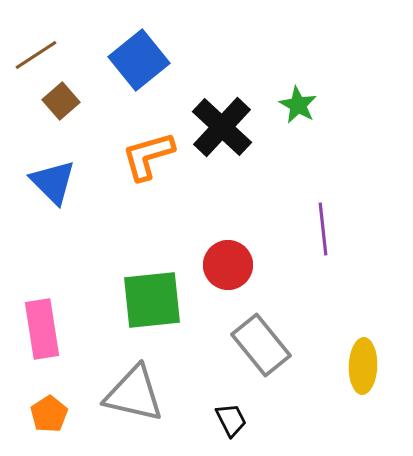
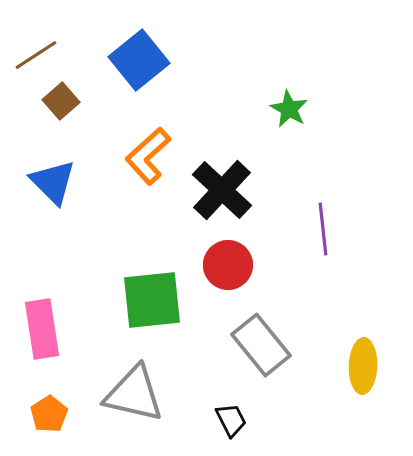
green star: moved 9 px left, 4 px down
black cross: moved 63 px down
orange L-shape: rotated 26 degrees counterclockwise
